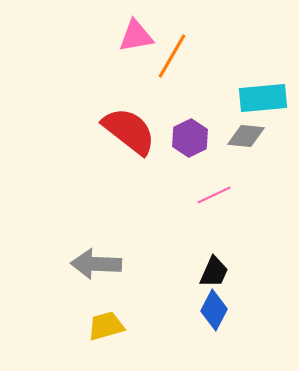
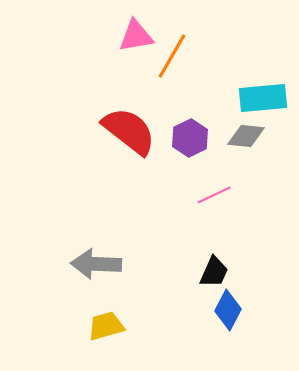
blue diamond: moved 14 px right
